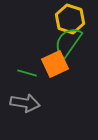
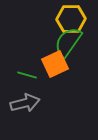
yellow hexagon: moved 1 px right; rotated 20 degrees counterclockwise
green line: moved 2 px down
gray arrow: rotated 24 degrees counterclockwise
